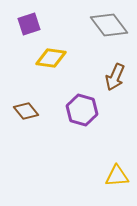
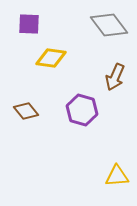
purple square: rotated 20 degrees clockwise
